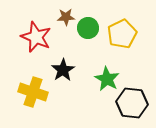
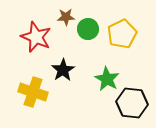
green circle: moved 1 px down
